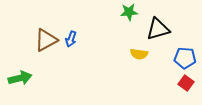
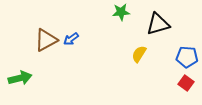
green star: moved 8 px left
black triangle: moved 5 px up
blue arrow: rotated 35 degrees clockwise
yellow semicircle: rotated 114 degrees clockwise
blue pentagon: moved 2 px right, 1 px up
